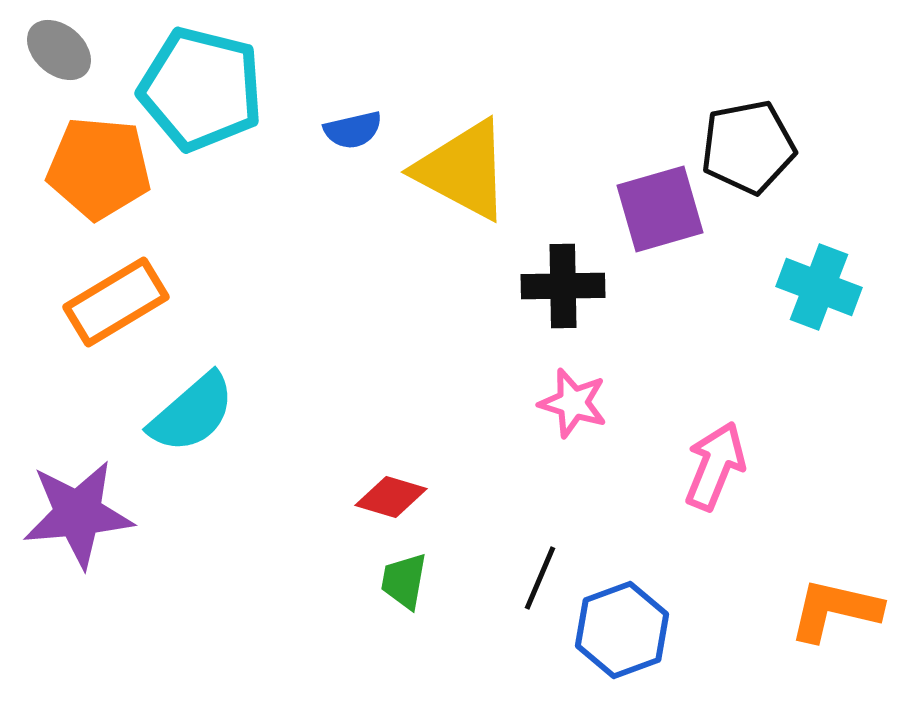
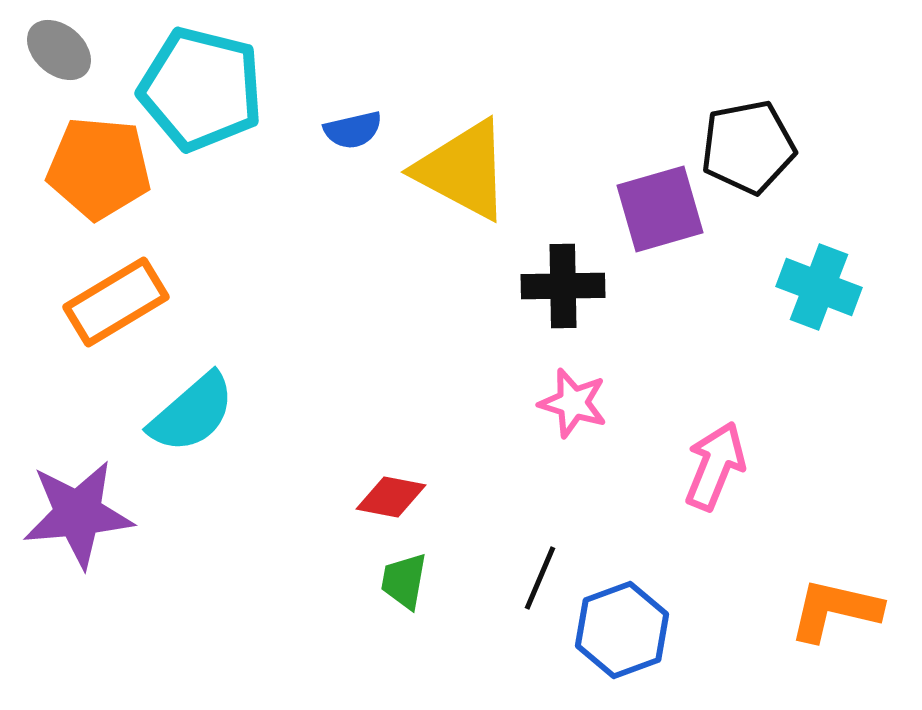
red diamond: rotated 6 degrees counterclockwise
